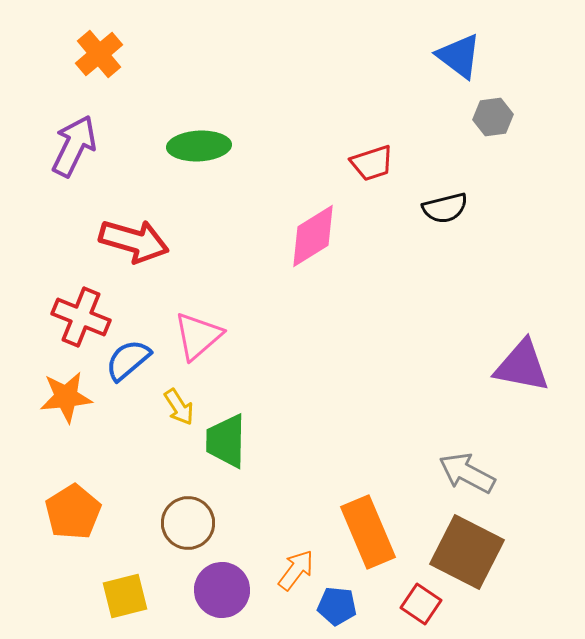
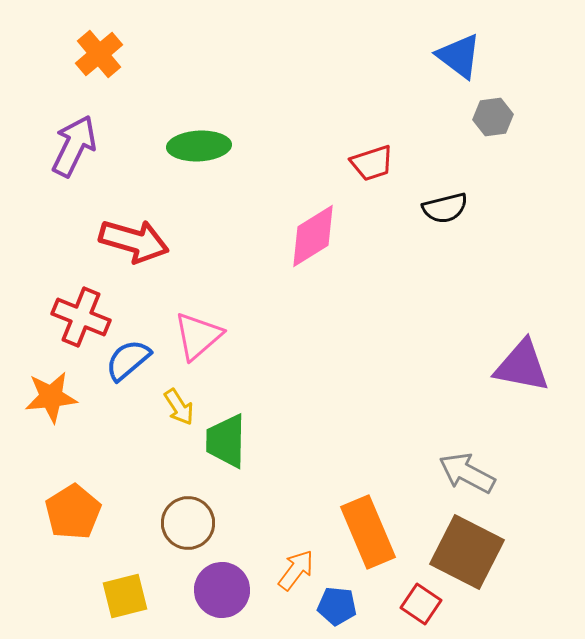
orange star: moved 15 px left
